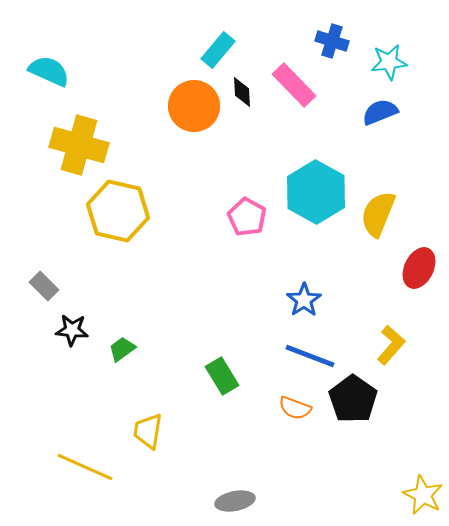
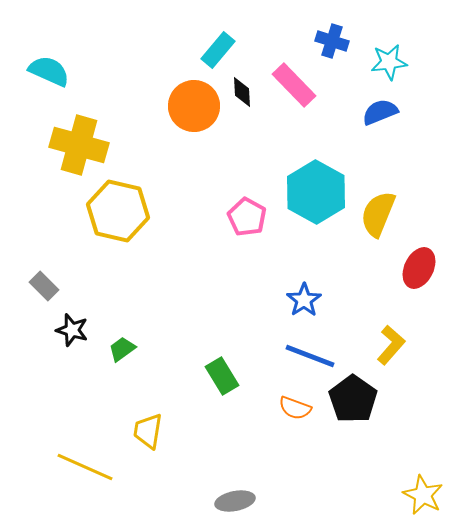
black star: rotated 12 degrees clockwise
